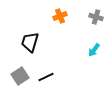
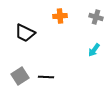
orange cross: rotated 16 degrees clockwise
black trapezoid: moved 5 px left, 9 px up; rotated 80 degrees counterclockwise
black line: rotated 28 degrees clockwise
